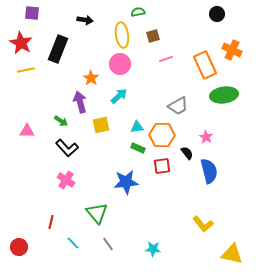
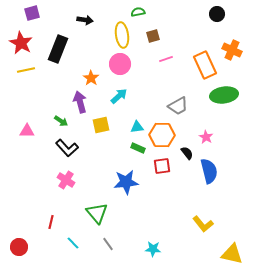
purple square: rotated 21 degrees counterclockwise
